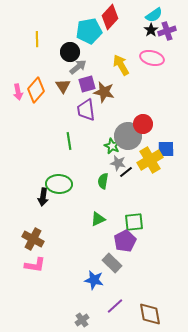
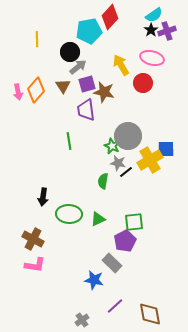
red circle: moved 41 px up
green ellipse: moved 10 px right, 30 px down
